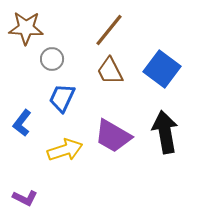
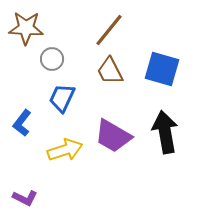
blue square: rotated 21 degrees counterclockwise
